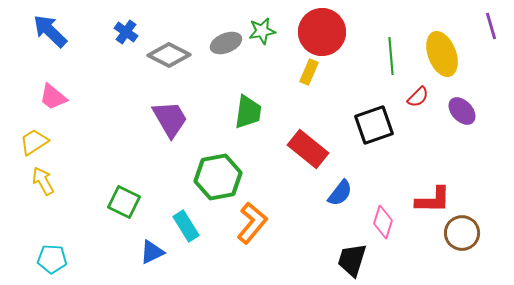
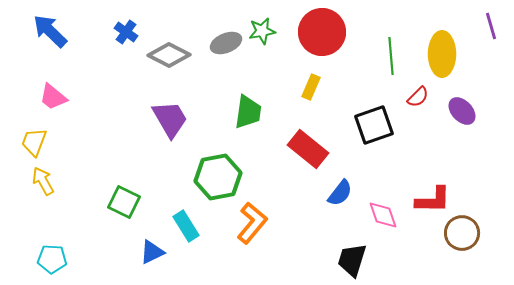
yellow ellipse: rotated 21 degrees clockwise
yellow rectangle: moved 2 px right, 15 px down
yellow trapezoid: rotated 36 degrees counterclockwise
pink diamond: moved 7 px up; rotated 36 degrees counterclockwise
